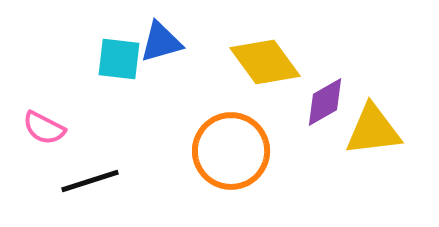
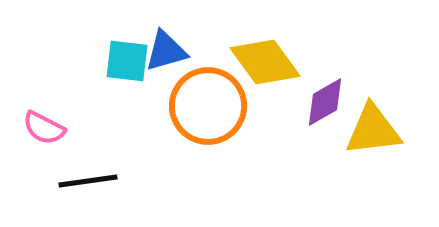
blue triangle: moved 5 px right, 9 px down
cyan square: moved 8 px right, 2 px down
orange circle: moved 23 px left, 45 px up
black line: moved 2 px left; rotated 10 degrees clockwise
